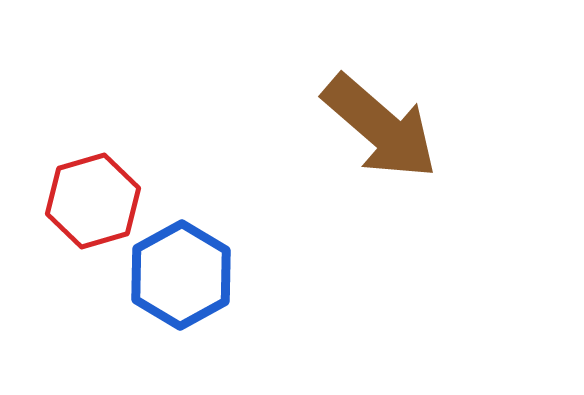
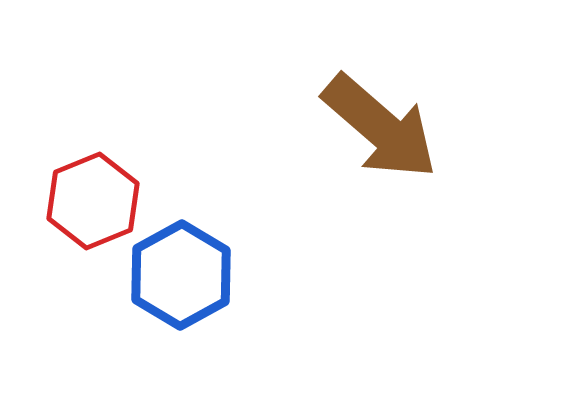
red hexagon: rotated 6 degrees counterclockwise
